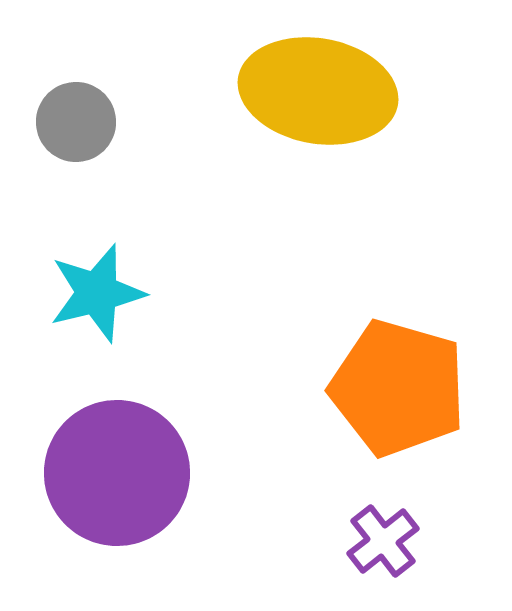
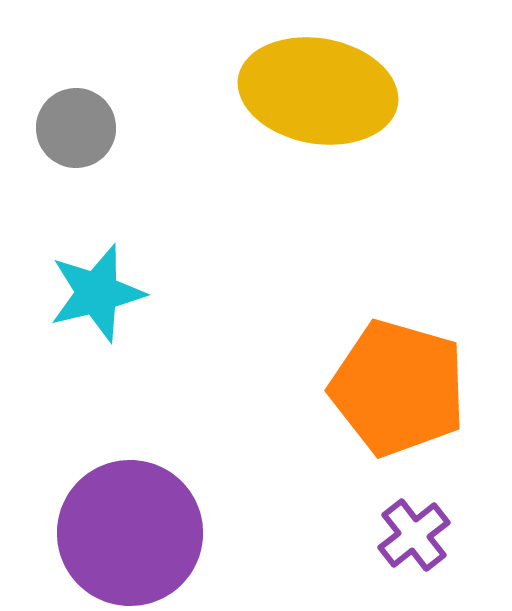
gray circle: moved 6 px down
purple circle: moved 13 px right, 60 px down
purple cross: moved 31 px right, 6 px up
